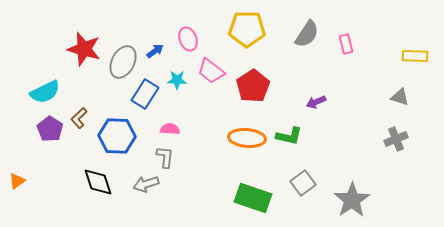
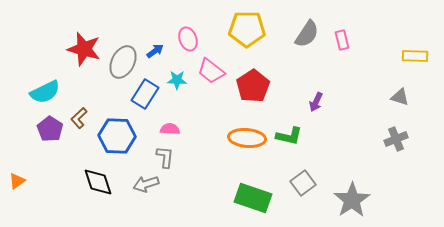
pink rectangle: moved 4 px left, 4 px up
purple arrow: rotated 42 degrees counterclockwise
